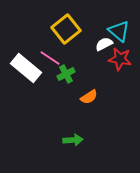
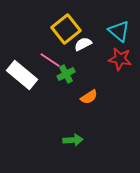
white semicircle: moved 21 px left
pink line: moved 2 px down
white rectangle: moved 4 px left, 7 px down
